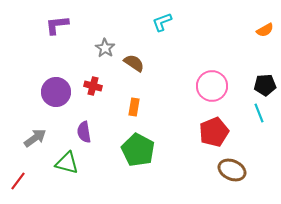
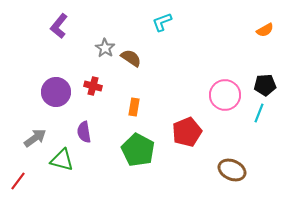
purple L-shape: moved 2 px right, 1 px down; rotated 45 degrees counterclockwise
brown semicircle: moved 3 px left, 5 px up
pink circle: moved 13 px right, 9 px down
cyan line: rotated 42 degrees clockwise
red pentagon: moved 27 px left
green triangle: moved 5 px left, 3 px up
